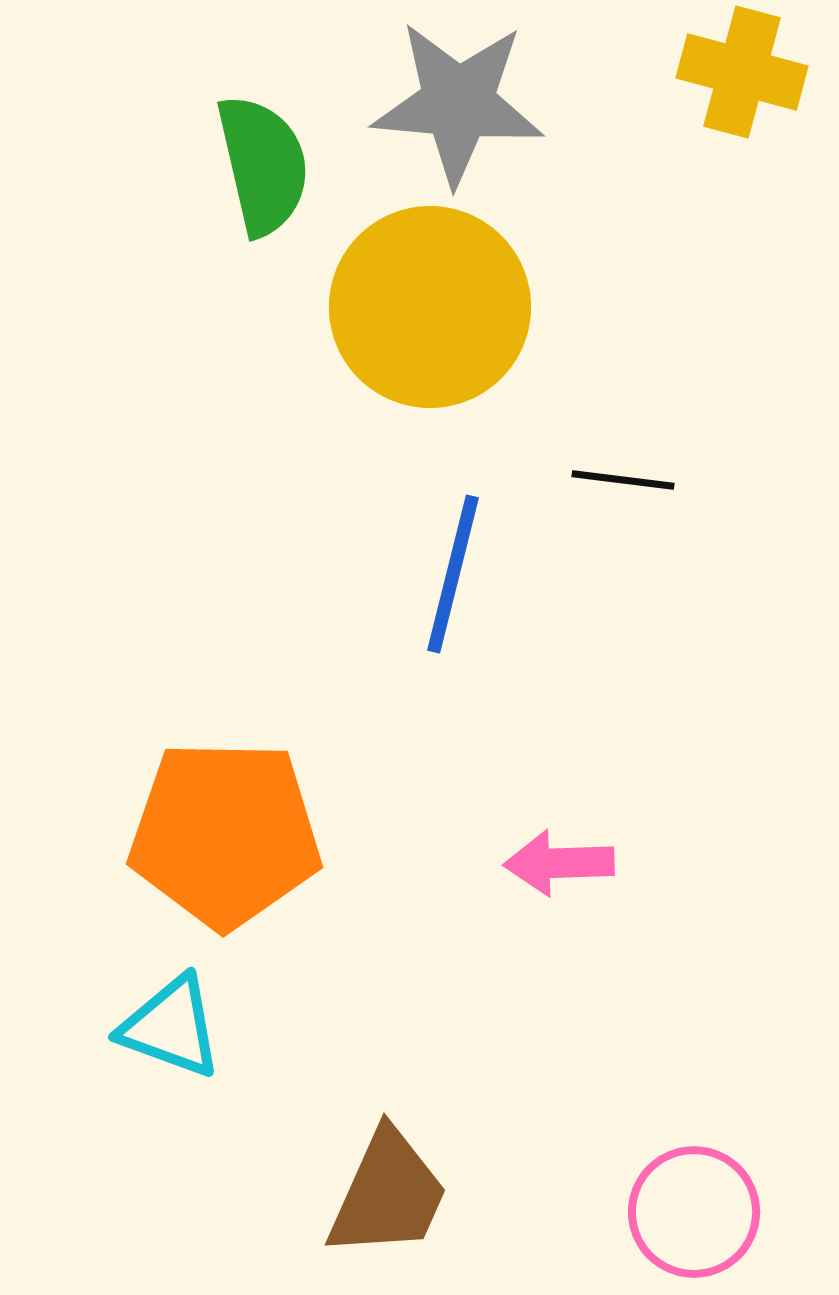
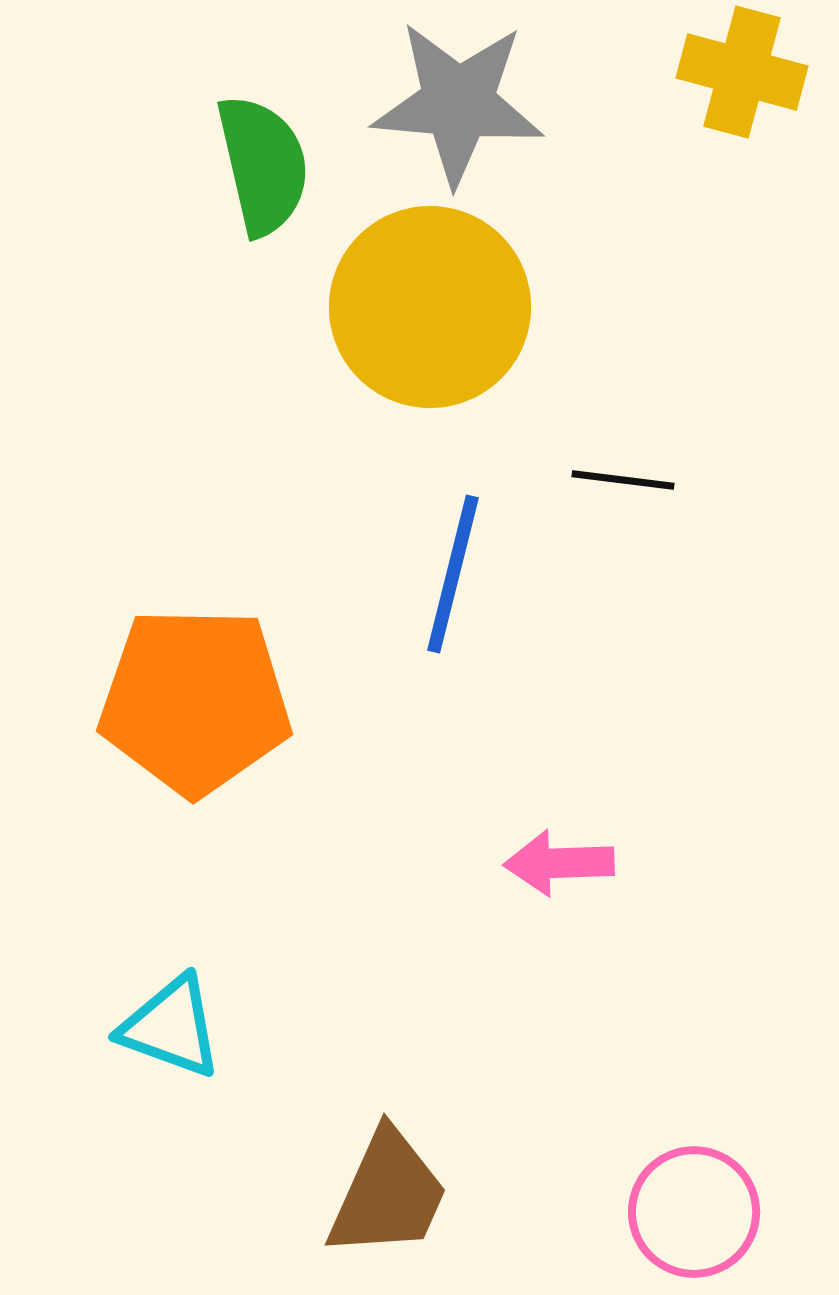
orange pentagon: moved 30 px left, 133 px up
